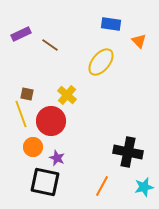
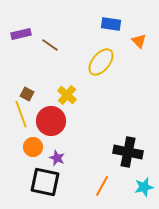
purple rectangle: rotated 12 degrees clockwise
brown square: rotated 16 degrees clockwise
